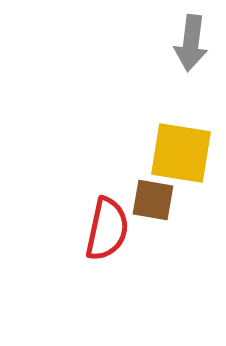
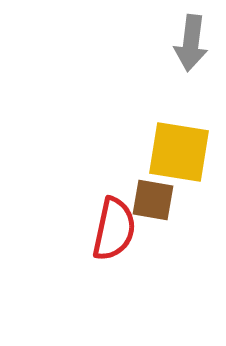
yellow square: moved 2 px left, 1 px up
red semicircle: moved 7 px right
